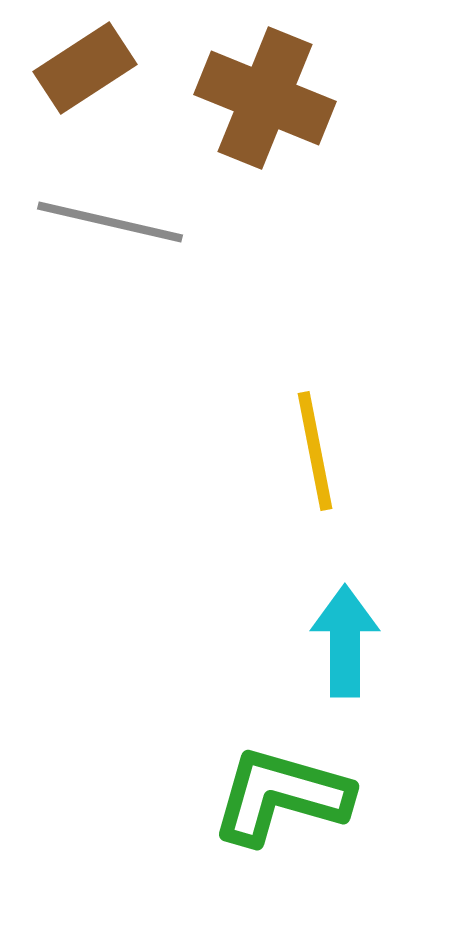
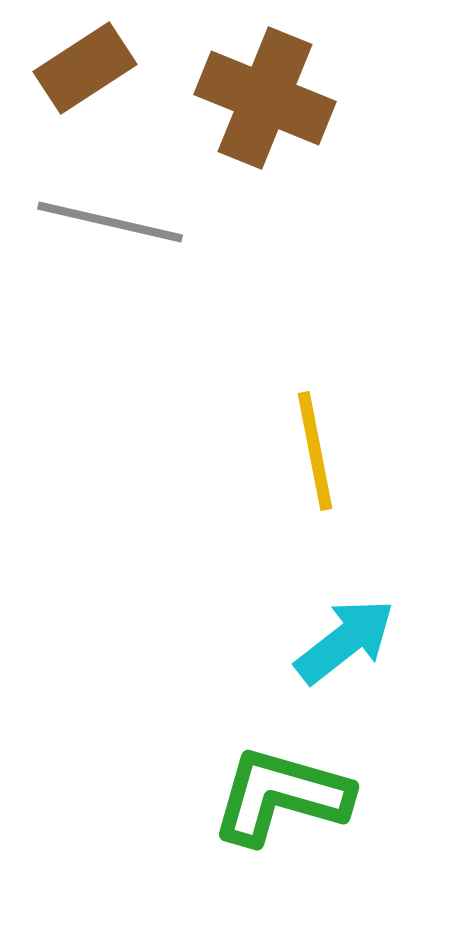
cyan arrow: rotated 52 degrees clockwise
